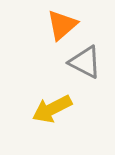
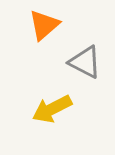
orange triangle: moved 18 px left
